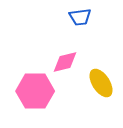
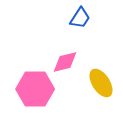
blue trapezoid: moved 1 px down; rotated 50 degrees counterclockwise
pink hexagon: moved 2 px up
